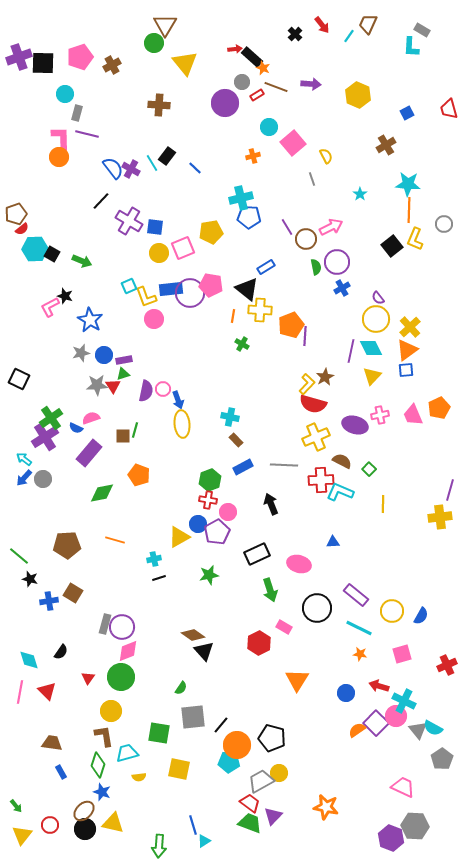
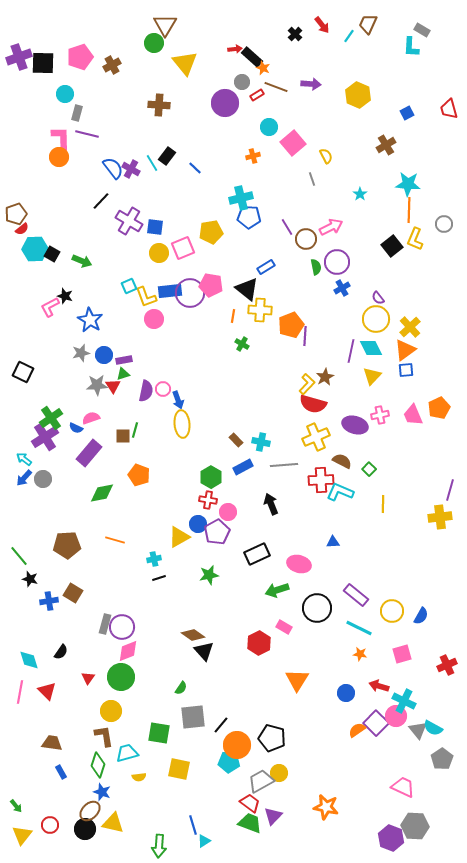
blue rectangle at (171, 289): moved 1 px left, 2 px down
orange triangle at (407, 350): moved 2 px left
black square at (19, 379): moved 4 px right, 7 px up
cyan cross at (230, 417): moved 31 px right, 25 px down
gray line at (284, 465): rotated 8 degrees counterclockwise
green hexagon at (210, 480): moved 1 px right, 3 px up; rotated 10 degrees counterclockwise
green line at (19, 556): rotated 10 degrees clockwise
green arrow at (270, 590): moved 7 px right; rotated 90 degrees clockwise
brown ellipse at (84, 811): moved 6 px right
